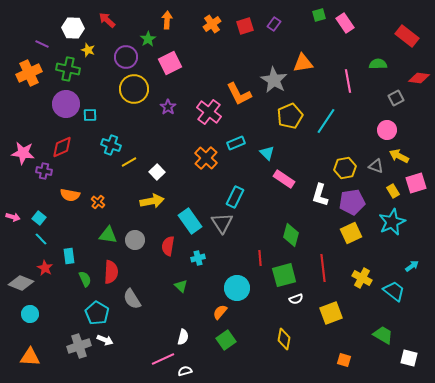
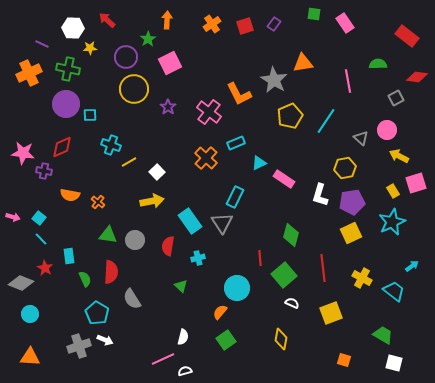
green square at (319, 15): moved 5 px left, 1 px up; rotated 24 degrees clockwise
yellow star at (88, 50): moved 2 px right, 2 px up; rotated 24 degrees counterclockwise
red diamond at (419, 78): moved 2 px left, 1 px up
cyan triangle at (267, 153): moved 8 px left, 10 px down; rotated 49 degrees clockwise
gray triangle at (376, 166): moved 15 px left, 28 px up; rotated 21 degrees clockwise
green square at (284, 275): rotated 25 degrees counterclockwise
white semicircle at (296, 299): moved 4 px left, 4 px down; rotated 136 degrees counterclockwise
yellow diamond at (284, 339): moved 3 px left
white square at (409, 358): moved 15 px left, 5 px down
